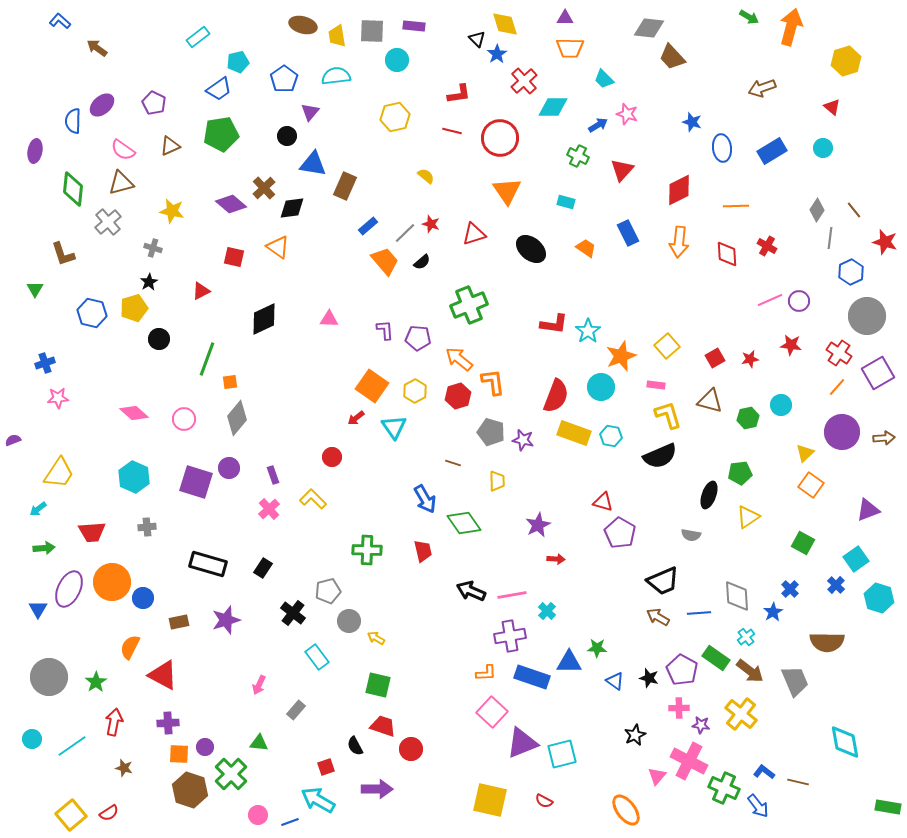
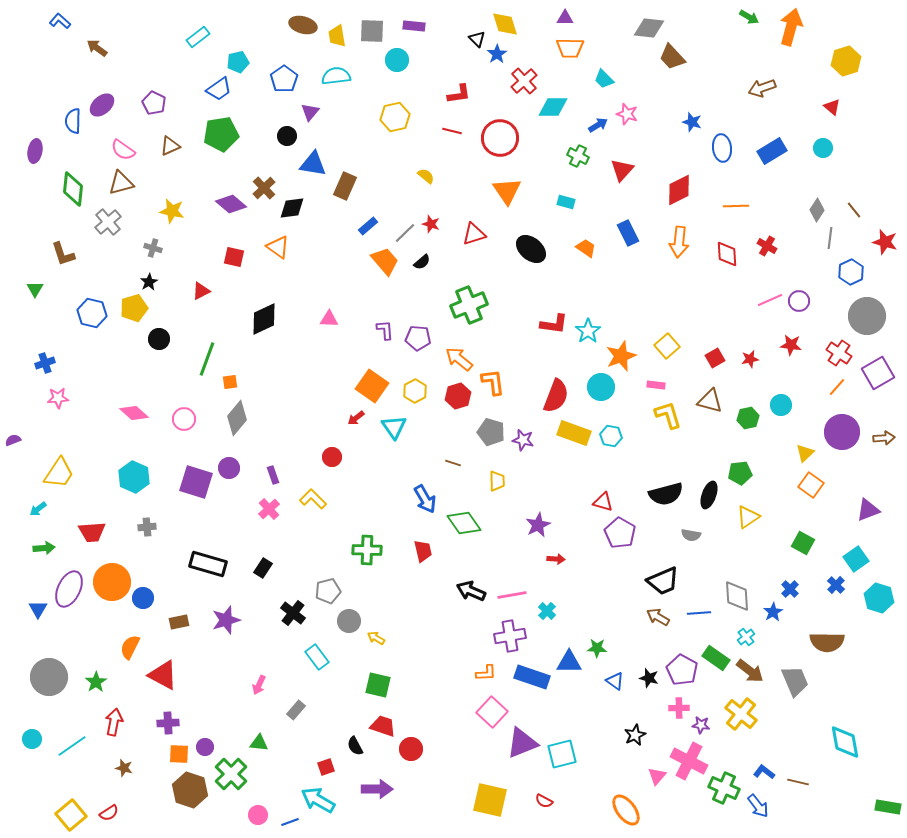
black semicircle at (660, 456): moved 6 px right, 38 px down; rotated 8 degrees clockwise
